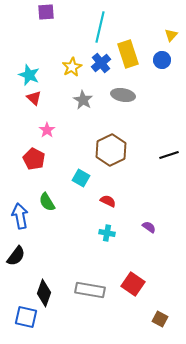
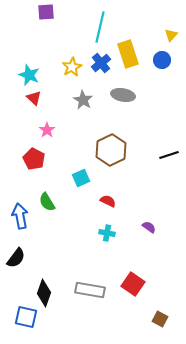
cyan square: rotated 36 degrees clockwise
black semicircle: moved 2 px down
